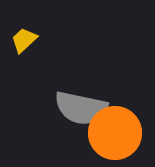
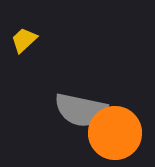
gray semicircle: moved 2 px down
